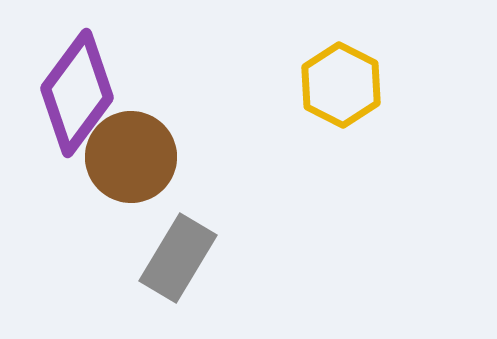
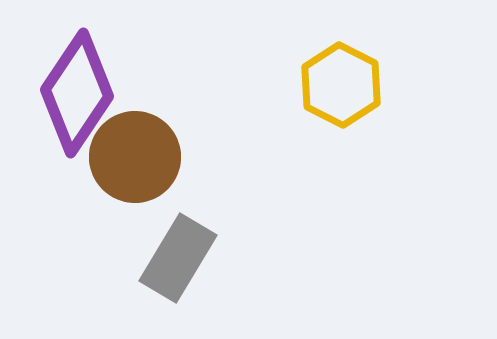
purple diamond: rotated 3 degrees counterclockwise
brown circle: moved 4 px right
